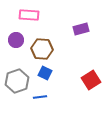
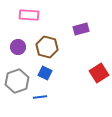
purple circle: moved 2 px right, 7 px down
brown hexagon: moved 5 px right, 2 px up; rotated 10 degrees clockwise
red square: moved 8 px right, 7 px up
